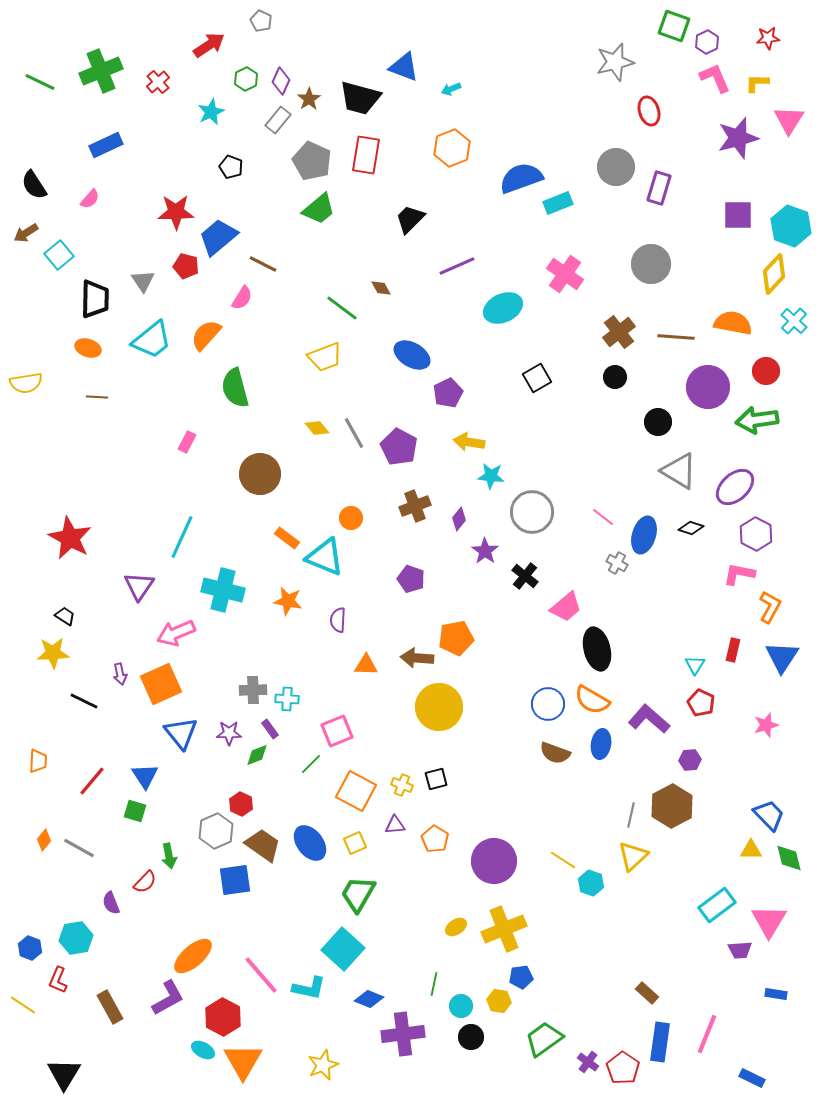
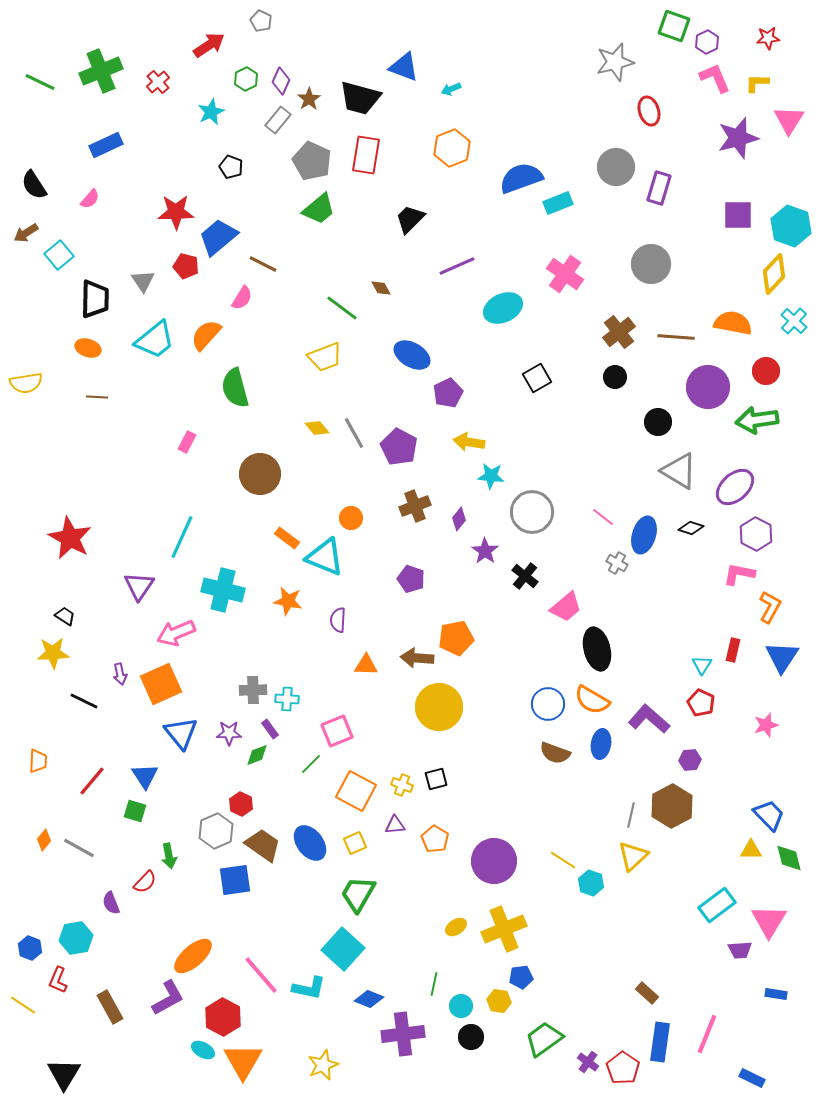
cyan trapezoid at (152, 340): moved 3 px right
cyan triangle at (695, 665): moved 7 px right
